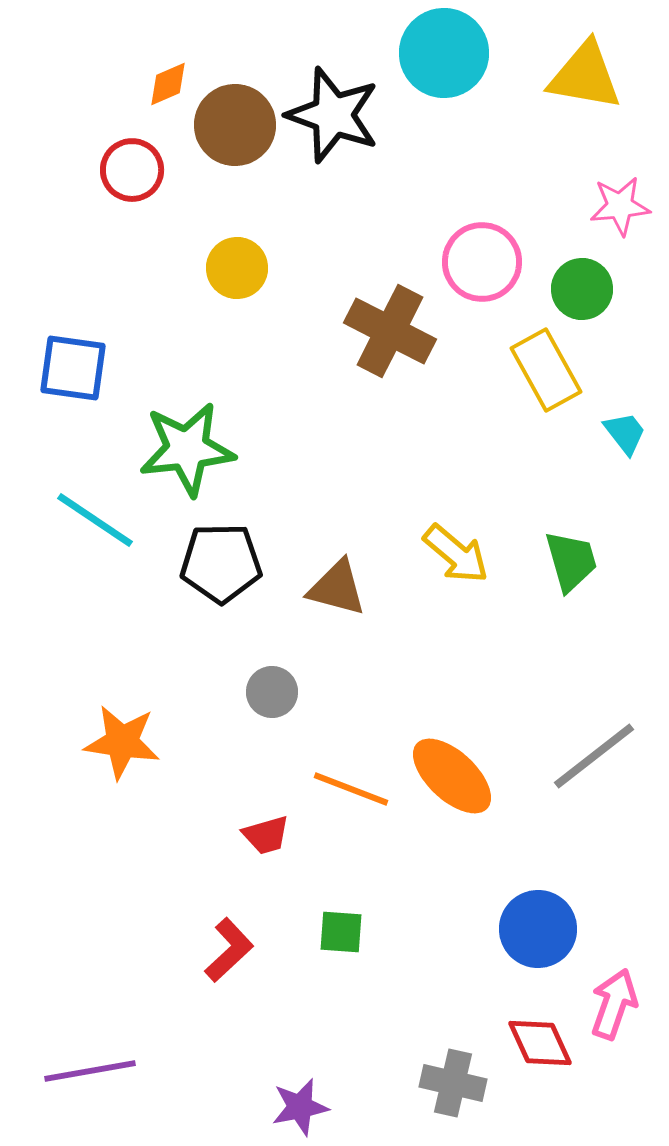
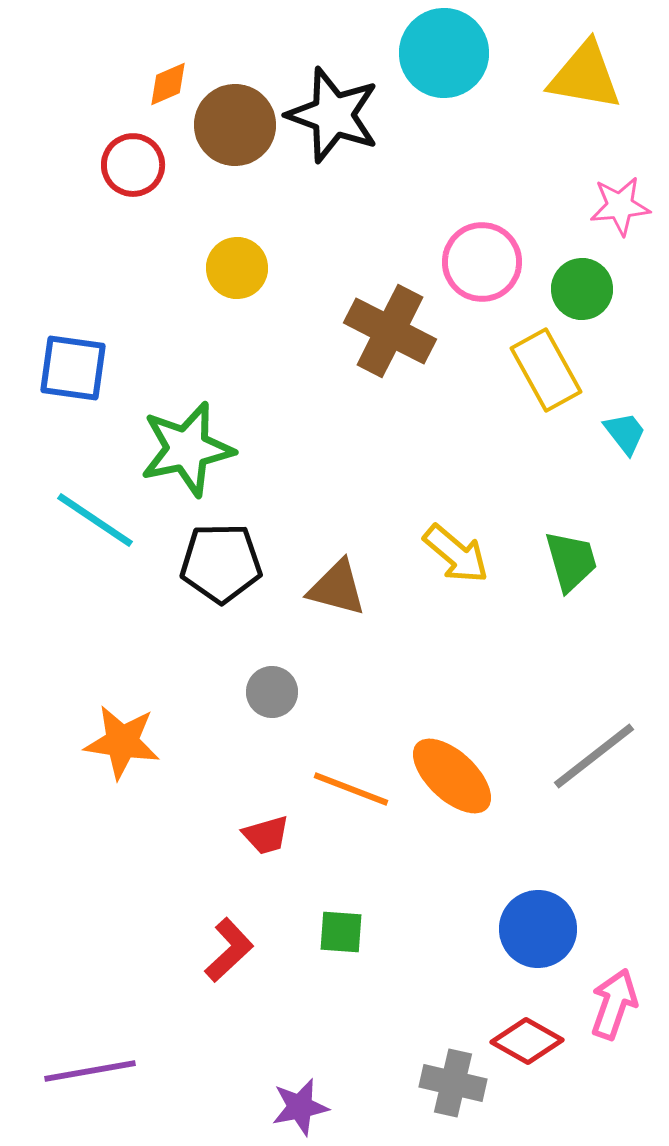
red circle: moved 1 px right, 5 px up
green star: rotated 6 degrees counterclockwise
red diamond: moved 13 px left, 2 px up; rotated 36 degrees counterclockwise
